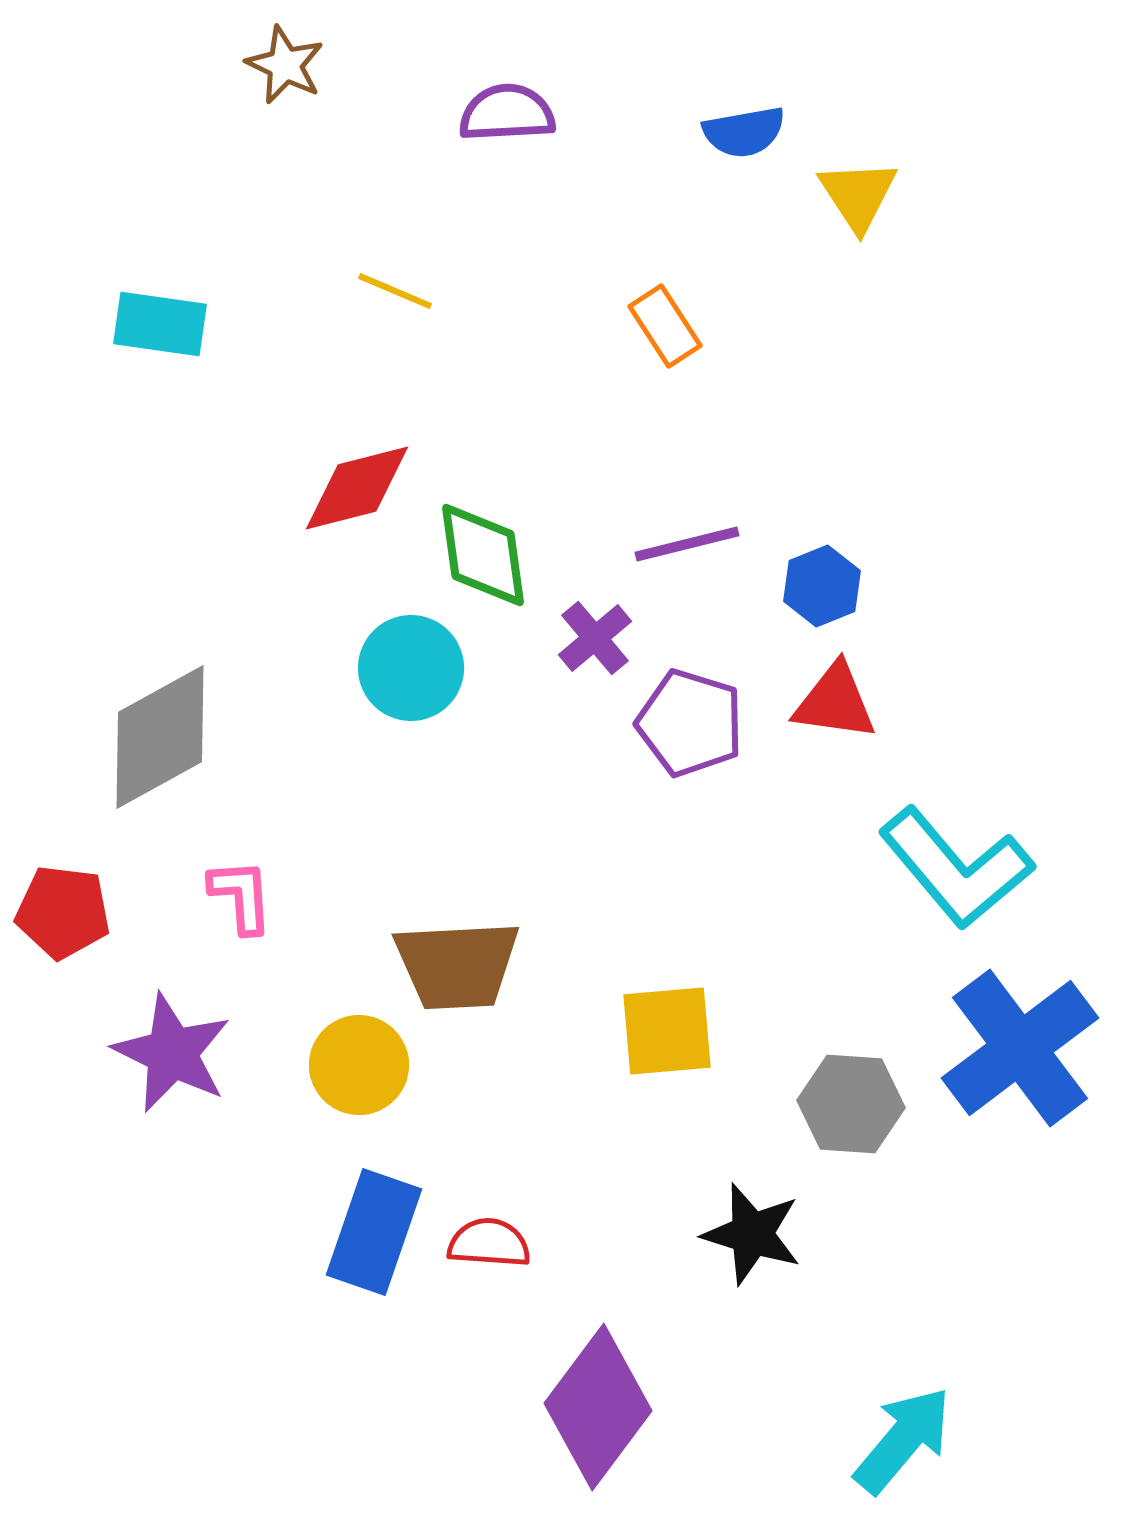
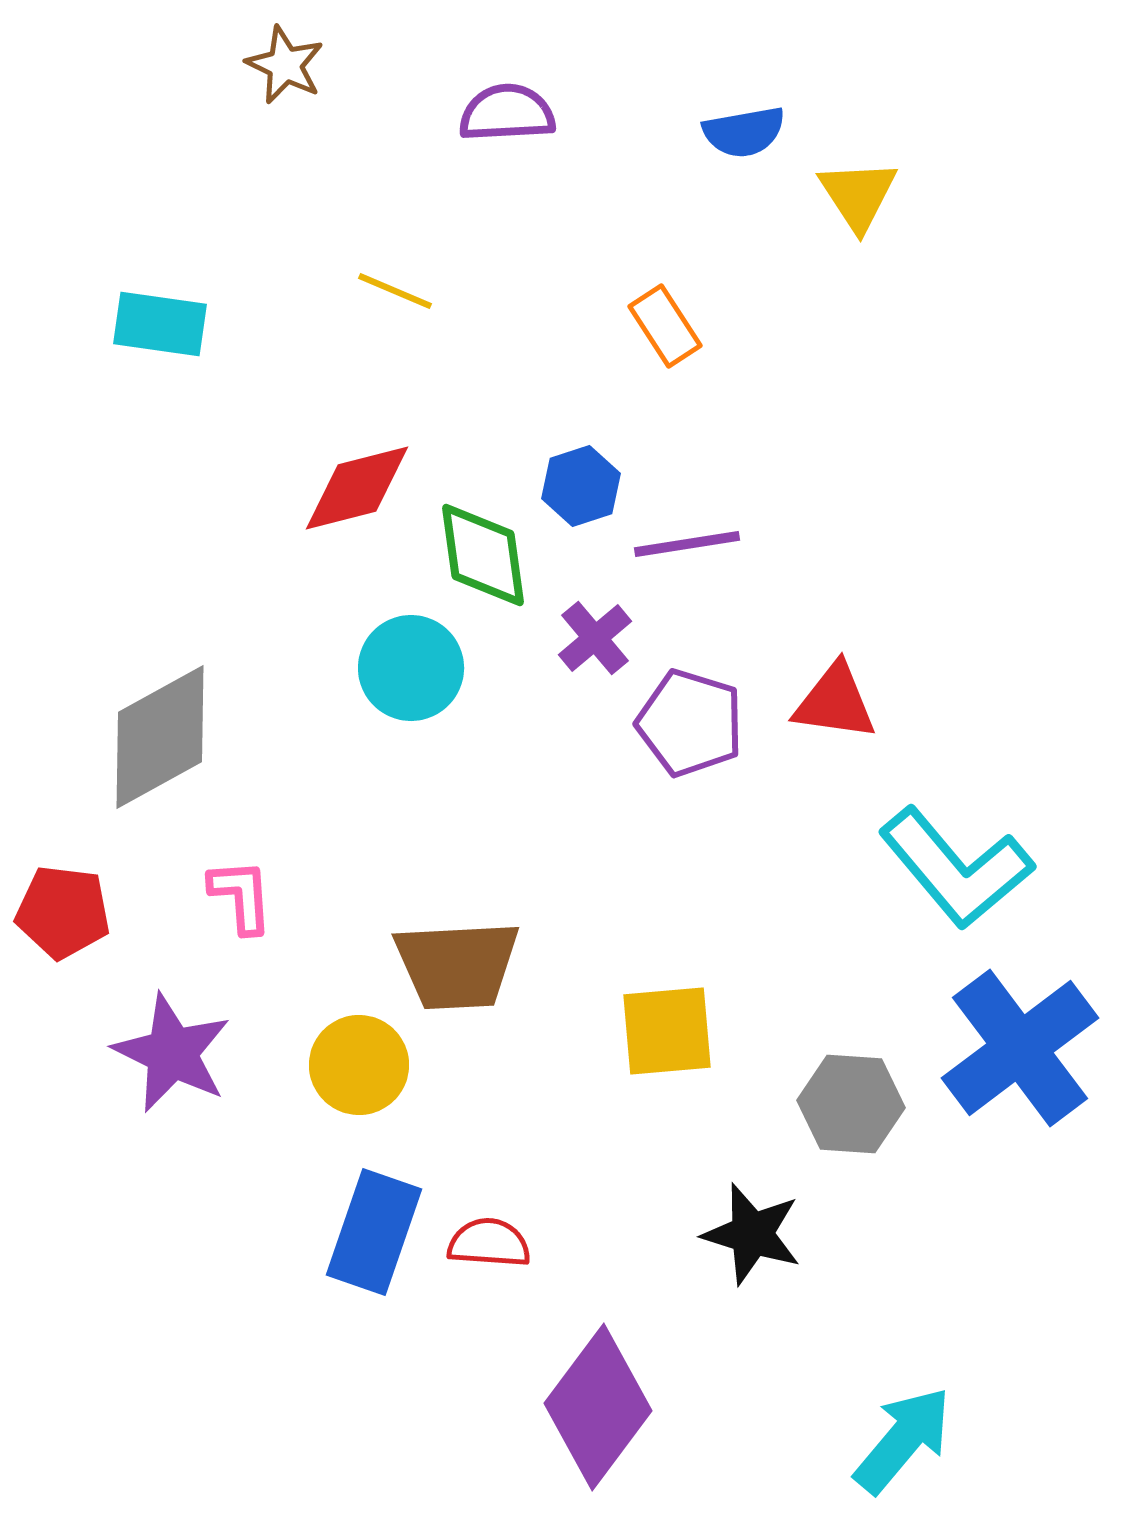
purple line: rotated 5 degrees clockwise
blue hexagon: moved 241 px left, 100 px up; rotated 4 degrees clockwise
